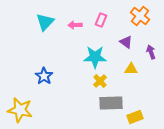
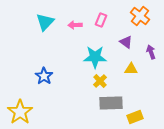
yellow star: moved 2 px down; rotated 25 degrees clockwise
